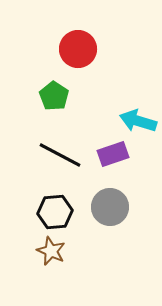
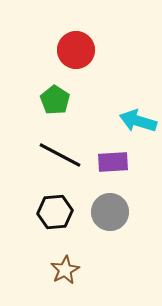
red circle: moved 2 px left, 1 px down
green pentagon: moved 1 px right, 4 px down
purple rectangle: moved 8 px down; rotated 16 degrees clockwise
gray circle: moved 5 px down
brown star: moved 14 px right, 19 px down; rotated 20 degrees clockwise
